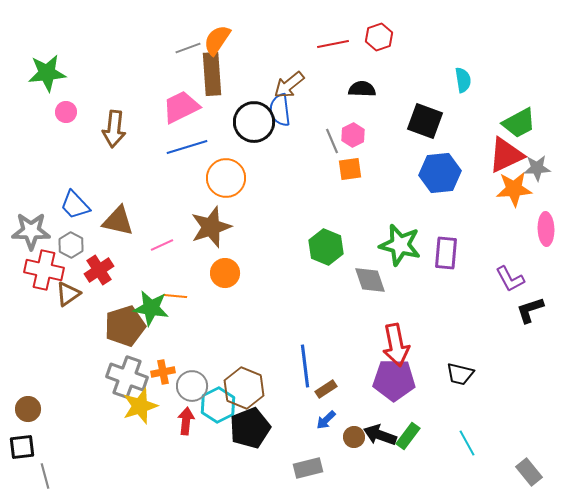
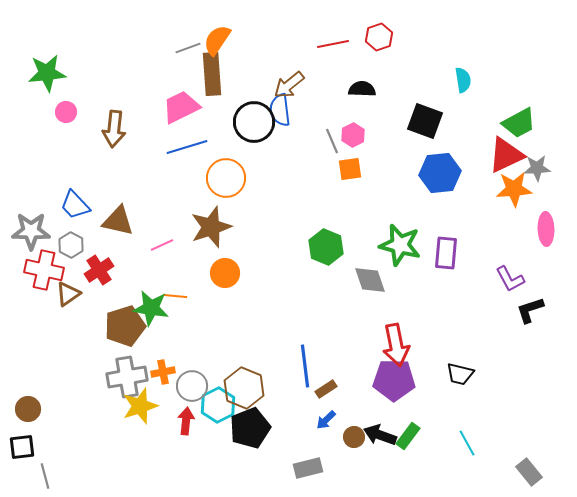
gray cross at (127, 377): rotated 30 degrees counterclockwise
